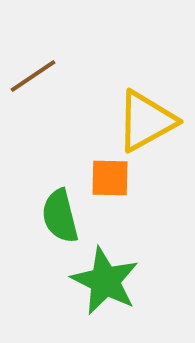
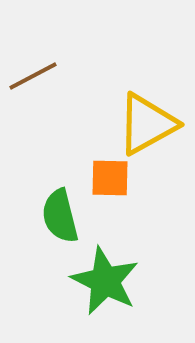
brown line: rotated 6 degrees clockwise
yellow triangle: moved 1 px right, 3 px down
